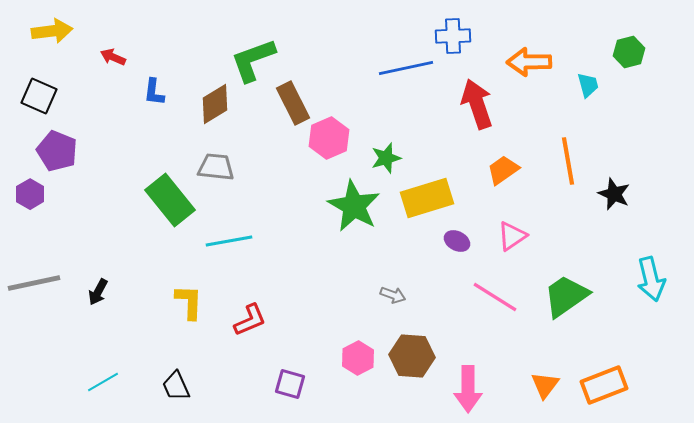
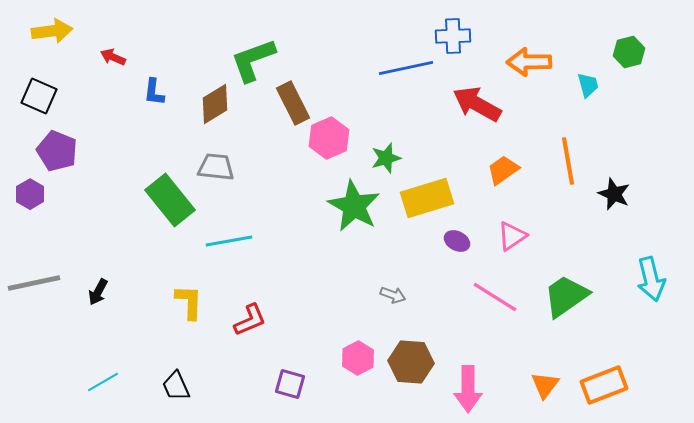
red arrow at (477, 104): rotated 42 degrees counterclockwise
brown hexagon at (412, 356): moved 1 px left, 6 px down
